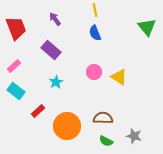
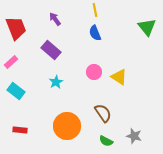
pink rectangle: moved 3 px left, 4 px up
red rectangle: moved 18 px left, 19 px down; rotated 48 degrees clockwise
brown semicircle: moved 5 px up; rotated 54 degrees clockwise
